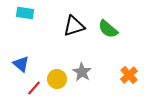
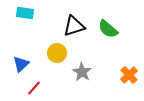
blue triangle: rotated 36 degrees clockwise
yellow circle: moved 26 px up
